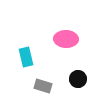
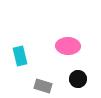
pink ellipse: moved 2 px right, 7 px down
cyan rectangle: moved 6 px left, 1 px up
